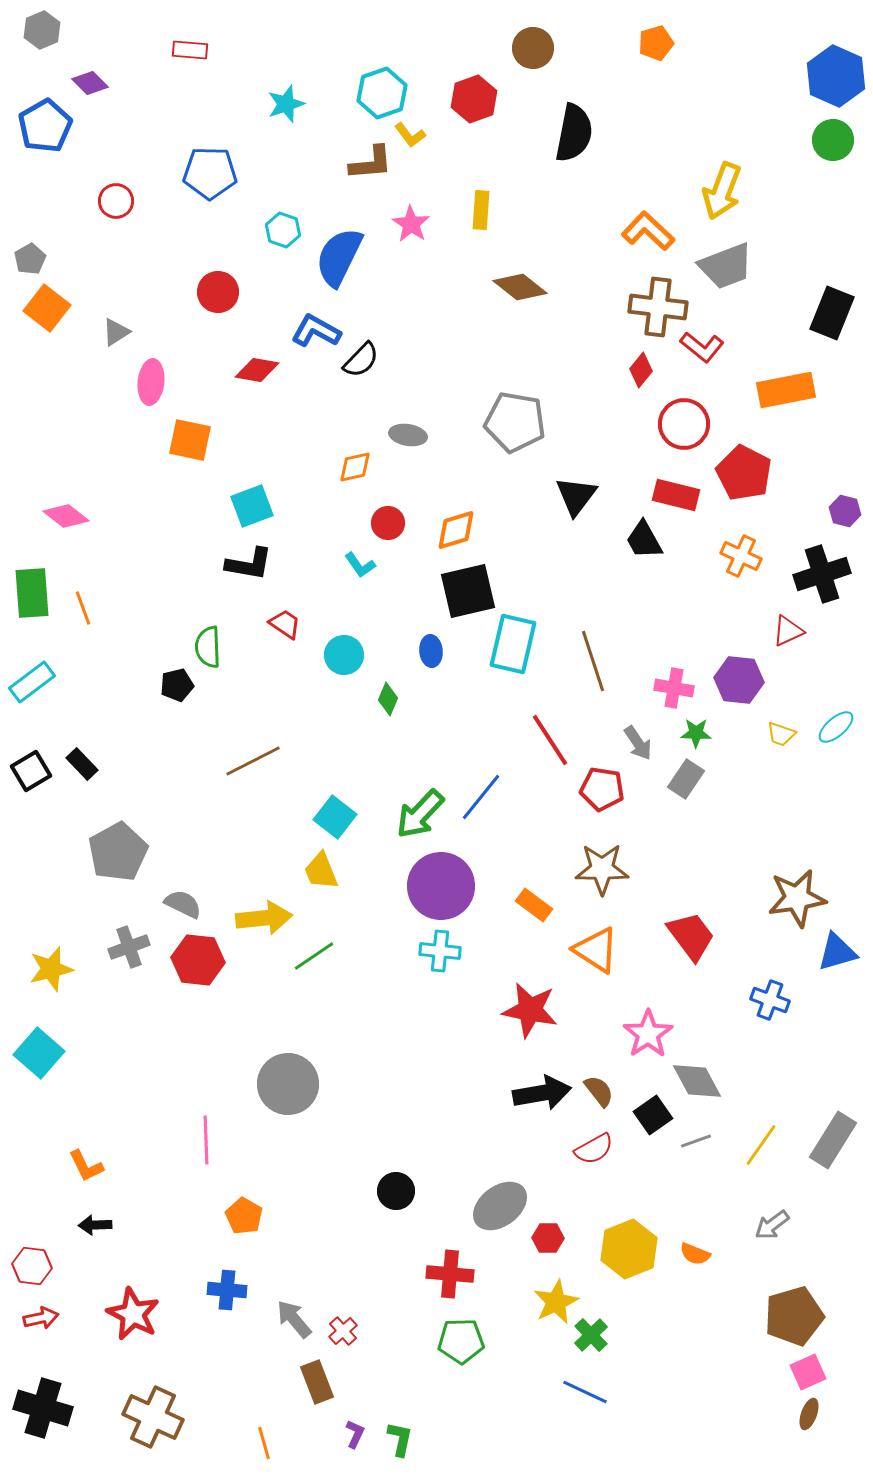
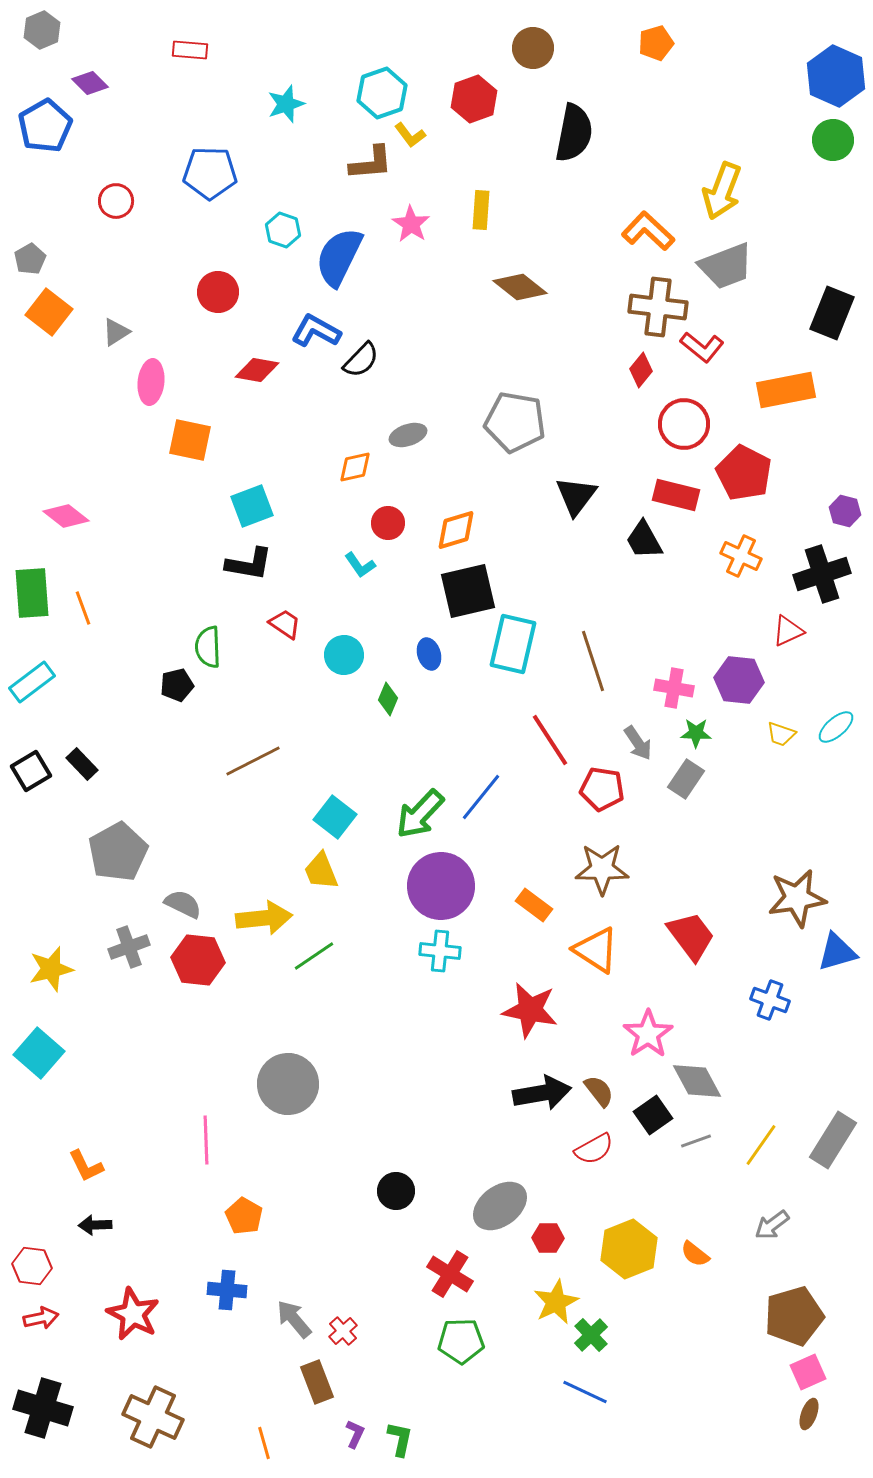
orange square at (47, 308): moved 2 px right, 4 px down
gray ellipse at (408, 435): rotated 27 degrees counterclockwise
blue ellipse at (431, 651): moved 2 px left, 3 px down; rotated 12 degrees counterclockwise
orange semicircle at (695, 1254): rotated 16 degrees clockwise
red cross at (450, 1274): rotated 27 degrees clockwise
